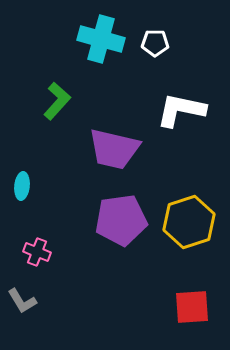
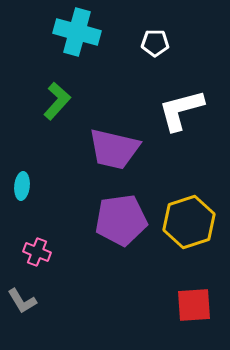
cyan cross: moved 24 px left, 7 px up
white L-shape: rotated 27 degrees counterclockwise
red square: moved 2 px right, 2 px up
